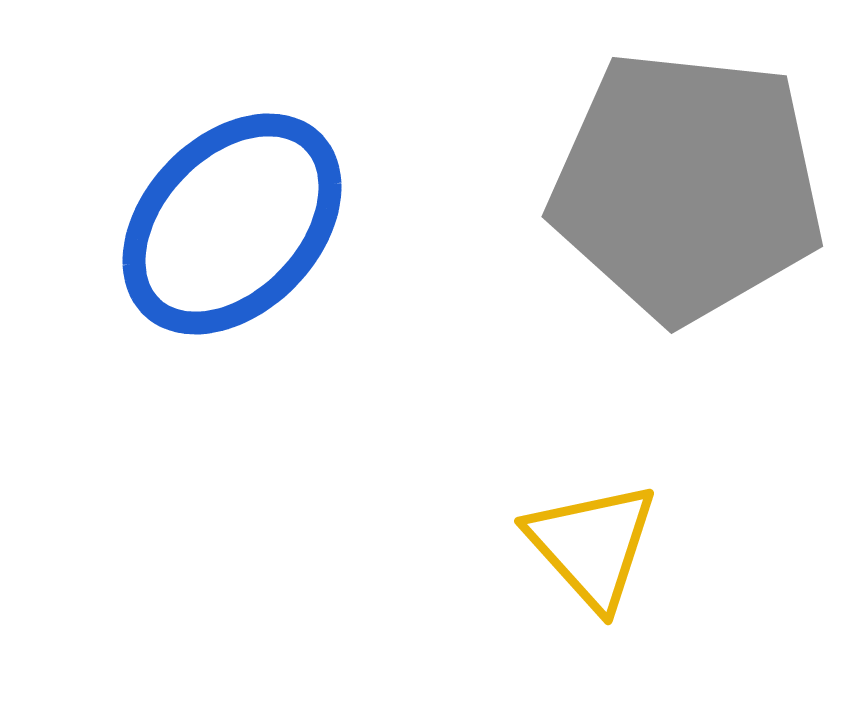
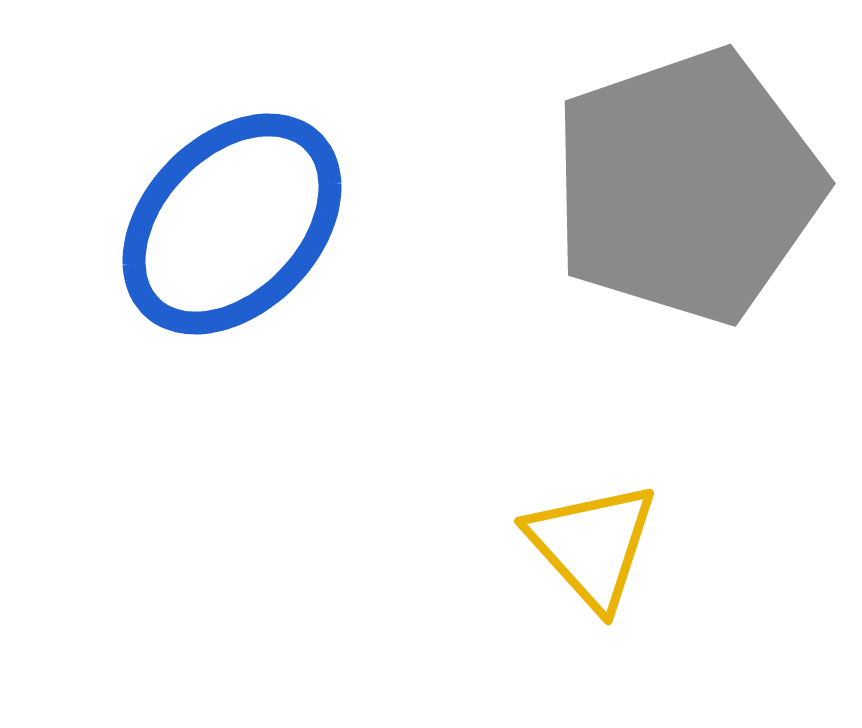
gray pentagon: rotated 25 degrees counterclockwise
